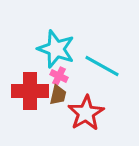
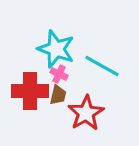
pink cross: moved 2 px up
